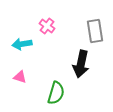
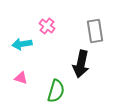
pink triangle: moved 1 px right, 1 px down
green semicircle: moved 2 px up
